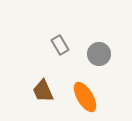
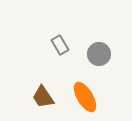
brown trapezoid: moved 6 px down; rotated 10 degrees counterclockwise
